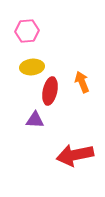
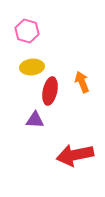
pink hexagon: rotated 20 degrees clockwise
